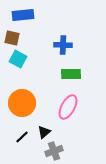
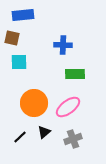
cyan square: moved 1 px right, 3 px down; rotated 30 degrees counterclockwise
green rectangle: moved 4 px right
orange circle: moved 12 px right
pink ellipse: rotated 25 degrees clockwise
black line: moved 2 px left
gray cross: moved 19 px right, 12 px up
